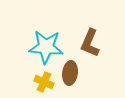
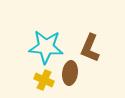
brown L-shape: moved 5 px down
yellow cross: moved 2 px up
